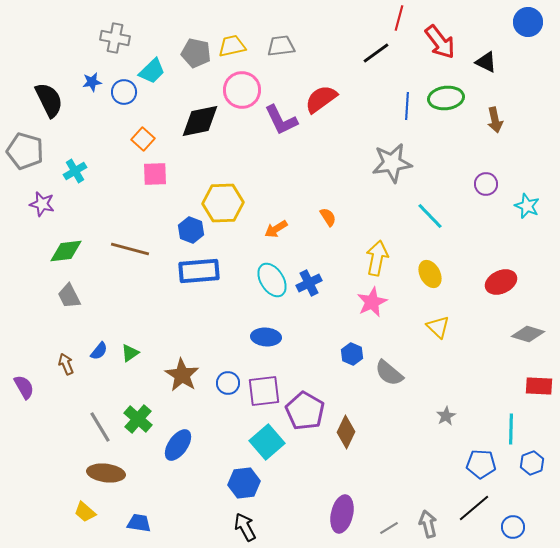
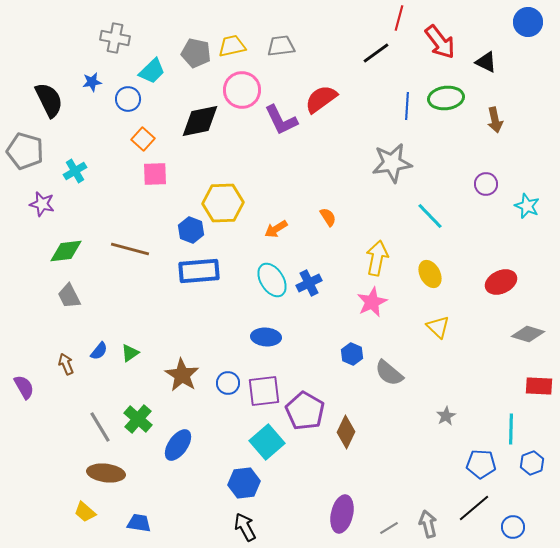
blue circle at (124, 92): moved 4 px right, 7 px down
